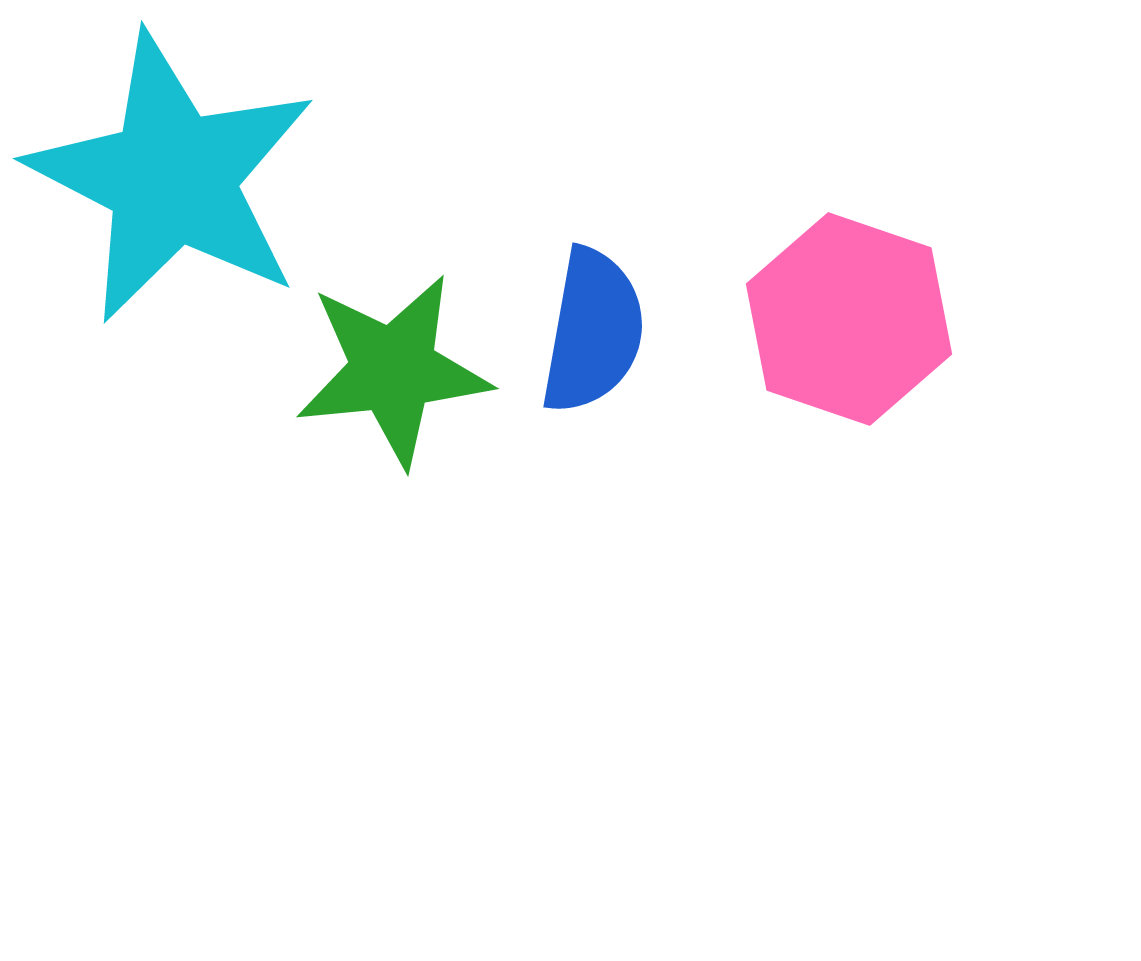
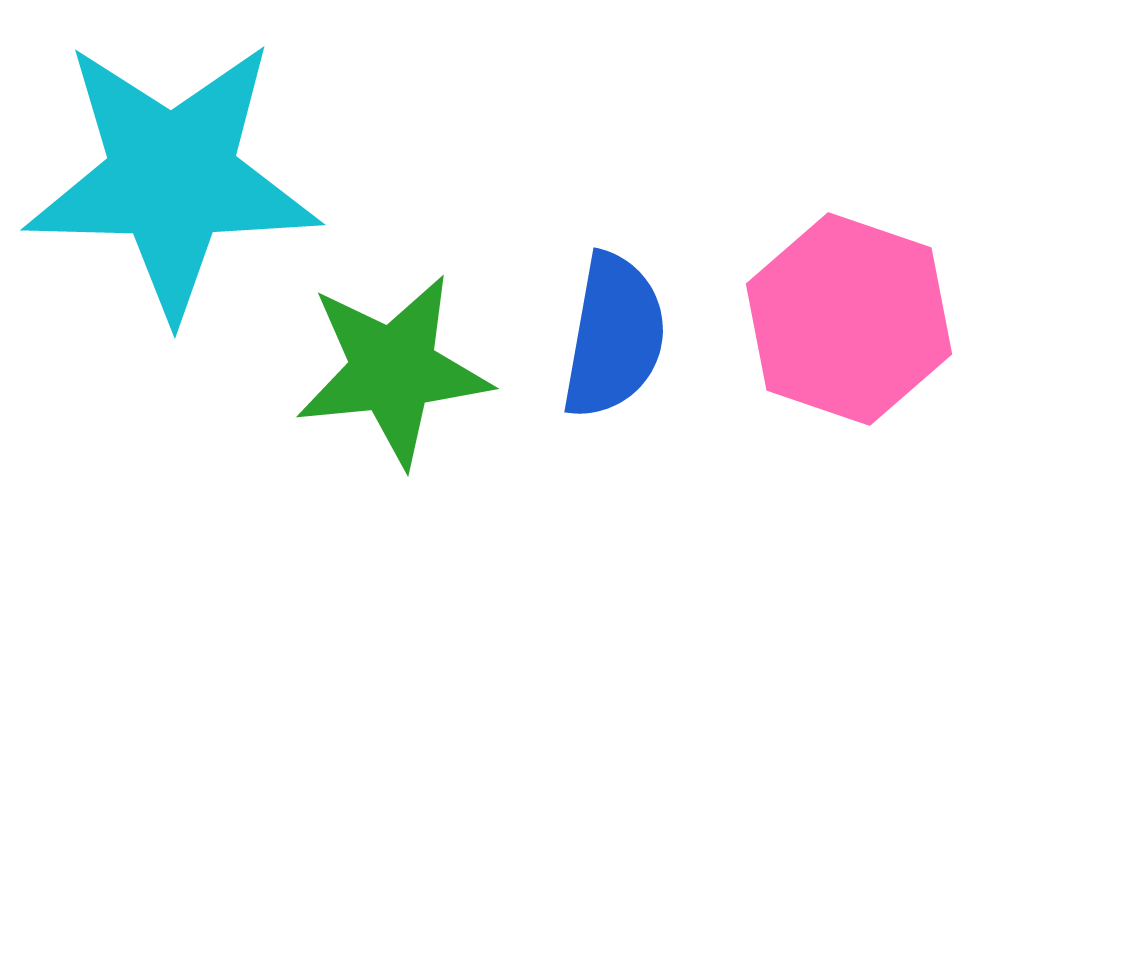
cyan star: rotated 26 degrees counterclockwise
blue semicircle: moved 21 px right, 5 px down
